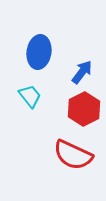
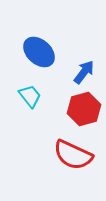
blue ellipse: rotated 56 degrees counterclockwise
blue arrow: moved 2 px right
red hexagon: rotated 12 degrees clockwise
